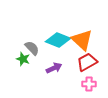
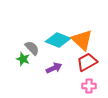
pink cross: moved 2 px down
